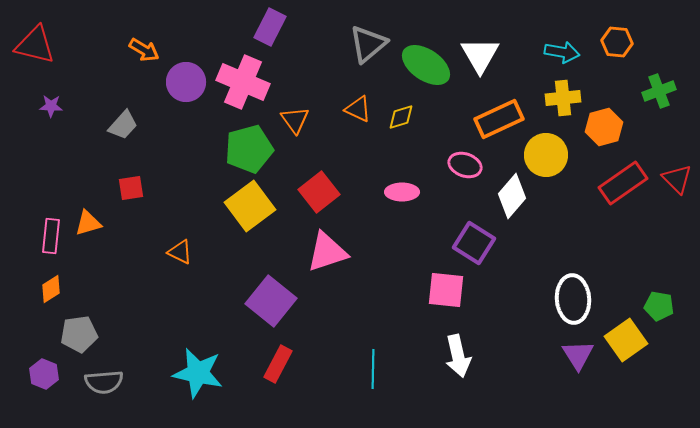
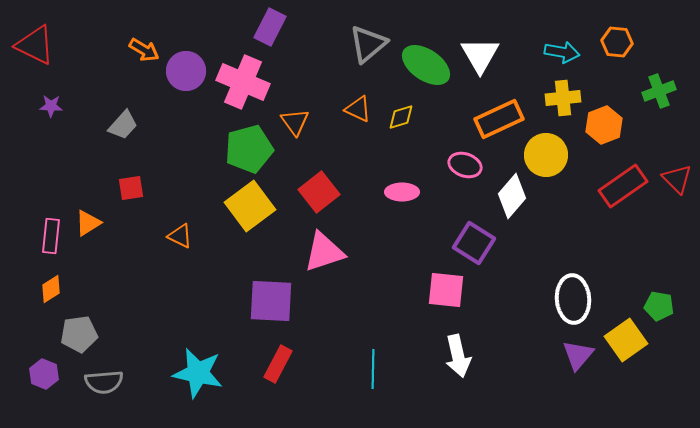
red triangle at (35, 45): rotated 12 degrees clockwise
purple circle at (186, 82): moved 11 px up
orange triangle at (295, 120): moved 2 px down
orange hexagon at (604, 127): moved 2 px up; rotated 6 degrees counterclockwise
red rectangle at (623, 183): moved 3 px down
orange triangle at (88, 223): rotated 16 degrees counterclockwise
orange triangle at (180, 252): moved 16 px up
pink triangle at (327, 252): moved 3 px left
purple square at (271, 301): rotated 36 degrees counterclockwise
purple triangle at (578, 355): rotated 12 degrees clockwise
